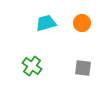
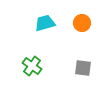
cyan trapezoid: moved 1 px left
